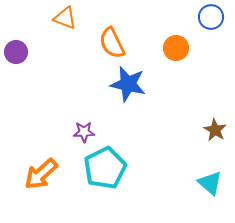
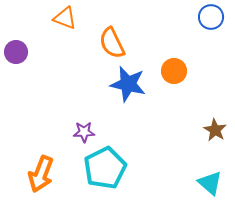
orange circle: moved 2 px left, 23 px down
orange arrow: rotated 27 degrees counterclockwise
